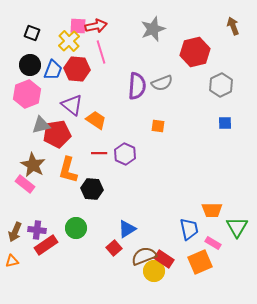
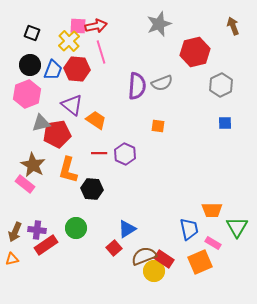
gray star at (153, 29): moved 6 px right, 5 px up
gray triangle at (41, 125): moved 2 px up
orange triangle at (12, 261): moved 2 px up
